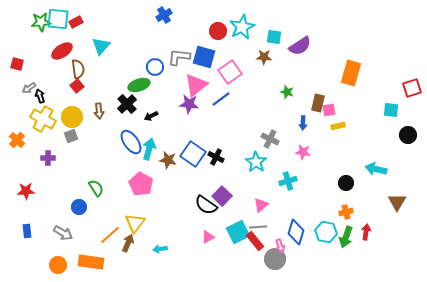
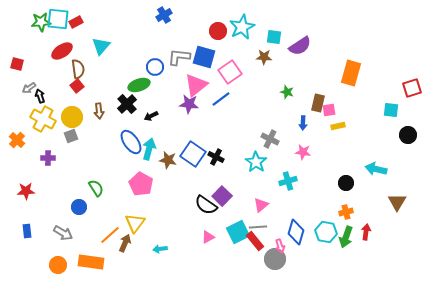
brown arrow at (128, 243): moved 3 px left
